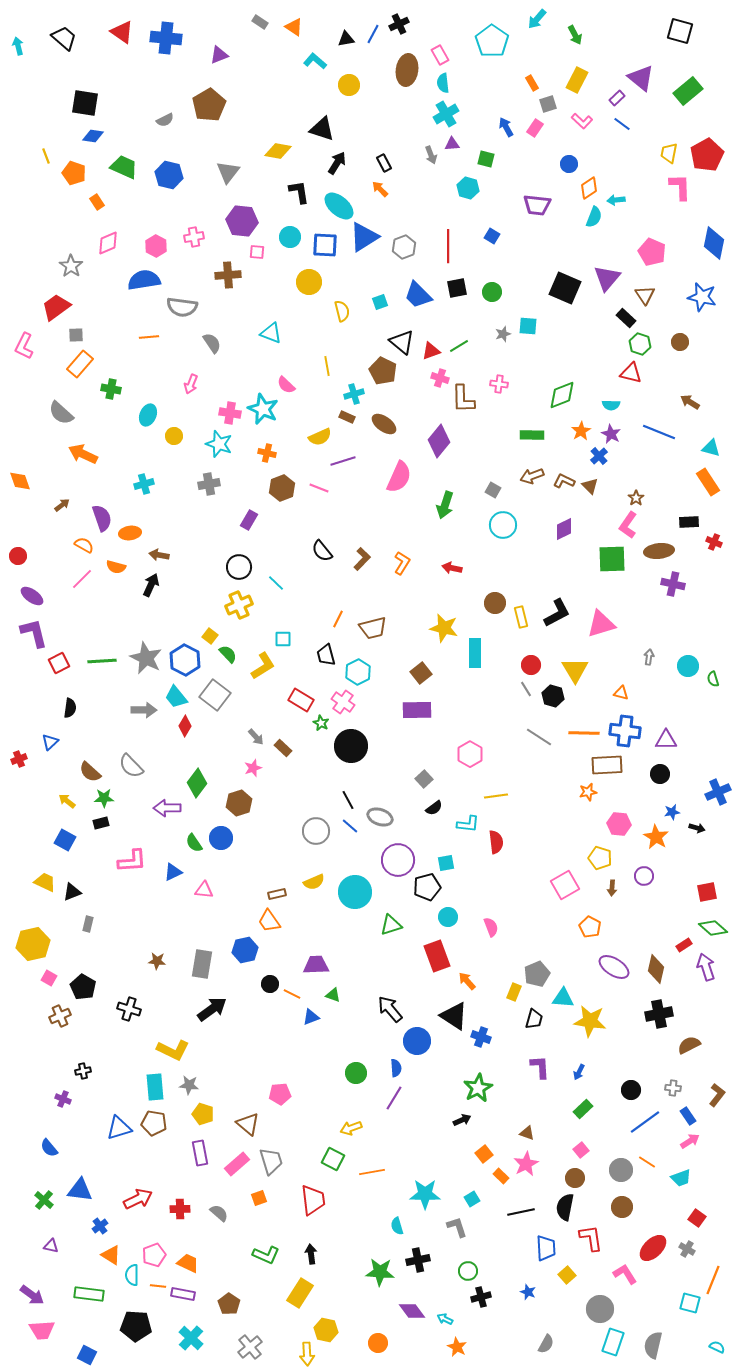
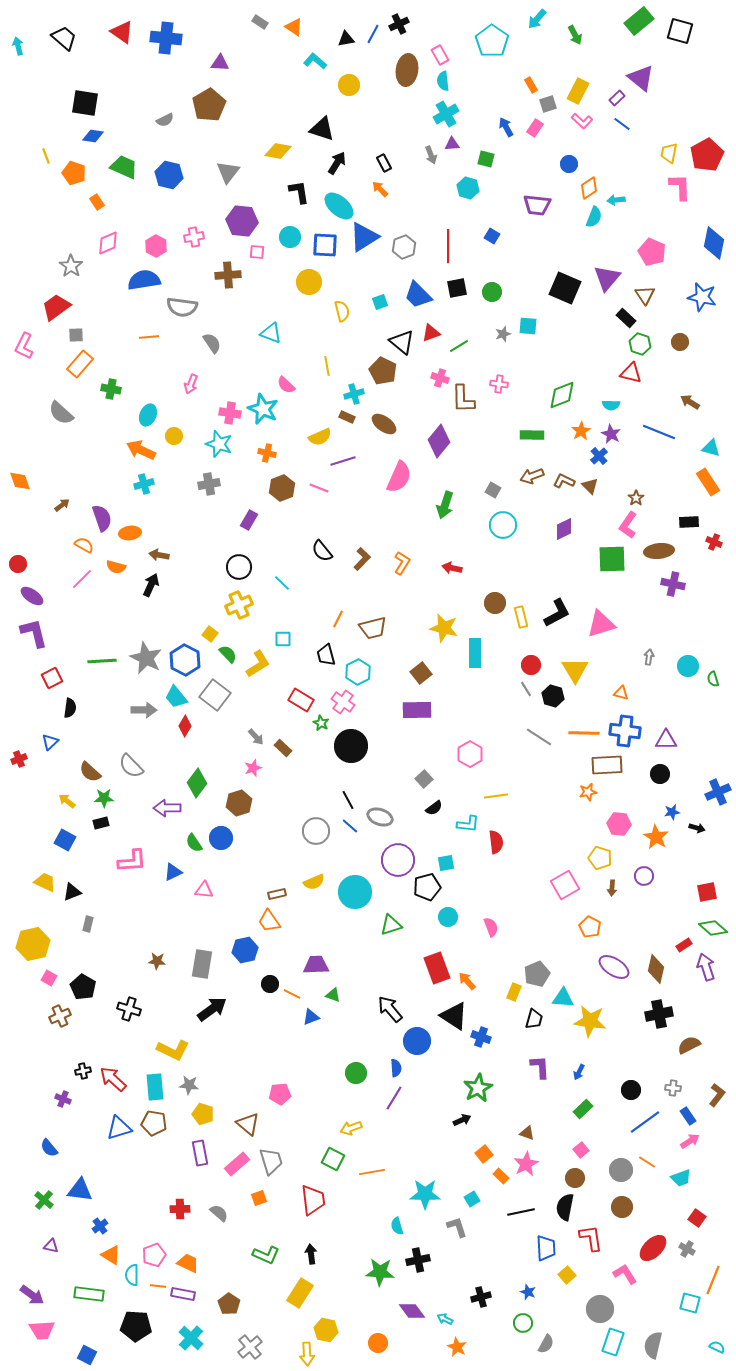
purple triangle at (219, 55): moved 1 px right, 8 px down; rotated 24 degrees clockwise
yellow rectangle at (577, 80): moved 1 px right, 11 px down
cyan semicircle at (443, 83): moved 2 px up
orange rectangle at (532, 83): moved 1 px left, 2 px down
green rectangle at (688, 91): moved 49 px left, 70 px up
red triangle at (431, 351): moved 18 px up
orange arrow at (83, 454): moved 58 px right, 4 px up
red circle at (18, 556): moved 8 px down
cyan line at (276, 583): moved 6 px right
yellow square at (210, 636): moved 2 px up
red square at (59, 663): moved 7 px left, 15 px down
yellow L-shape at (263, 666): moved 5 px left, 2 px up
red rectangle at (437, 956): moved 12 px down
red arrow at (138, 1199): moved 25 px left, 120 px up; rotated 112 degrees counterclockwise
green circle at (468, 1271): moved 55 px right, 52 px down
